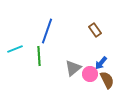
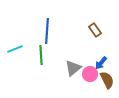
blue line: rotated 15 degrees counterclockwise
green line: moved 2 px right, 1 px up
